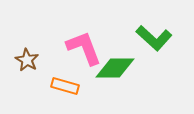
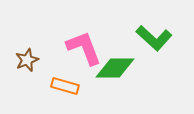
brown star: rotated 20 degrees clockwise
